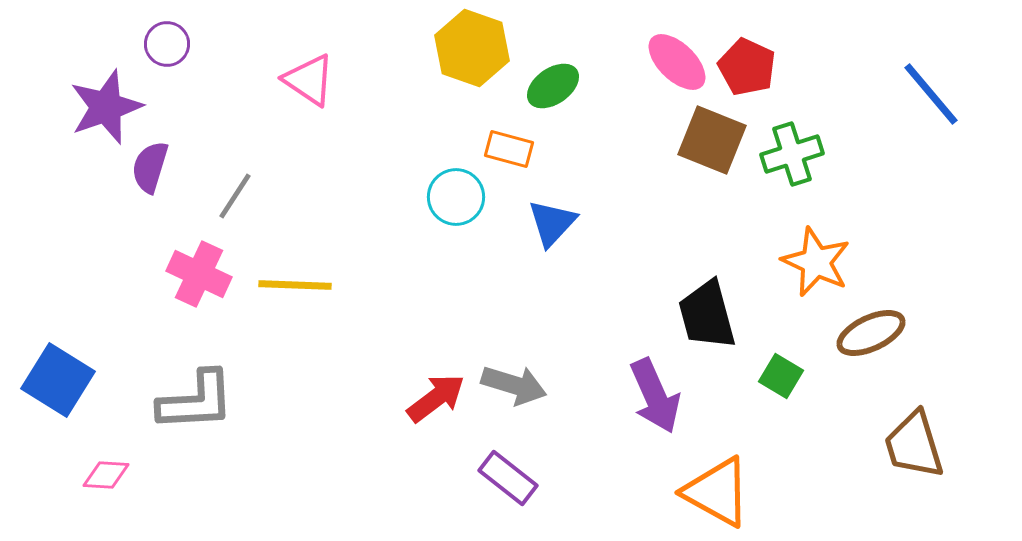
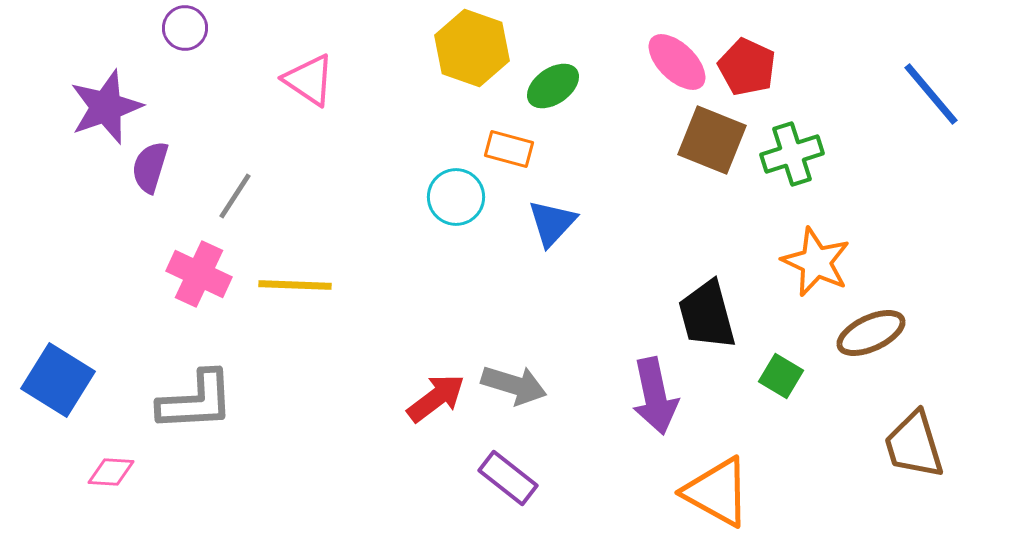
purple circle: moved 18 px right, 16 px up
purple arrow: rotated 12 degrees clockwise
pink diamond: moved 5 px right, 3 px up
